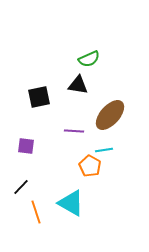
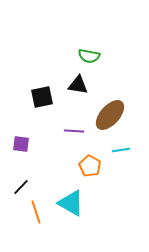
green semicircle: moved 3 px up; rotated 35 degrees clockwise
black square: moved 3 px right
purple square: moved 5 px left, 2 px up
cyan line: moved 17 px right
